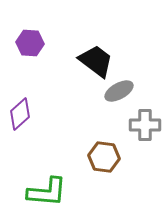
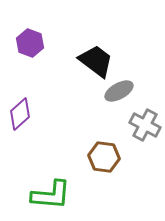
purple hexagon: rotated 16 degrees clockwise
gray cross: rotated 28 degrees clockwise
green L-shape: moved 4 px right, 3 px down
